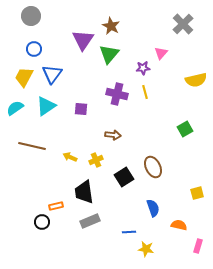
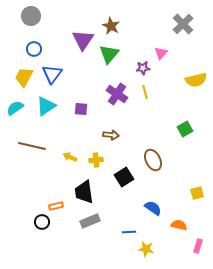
purple cross: rotated 20 degrees clockwise
brown arrow: moved 2 px left
yellow cross: rotated 16 degrees clockwise
brown ellipse: moved 7 px up
blue semicircle: rotated 36 degrees counterclockwise
